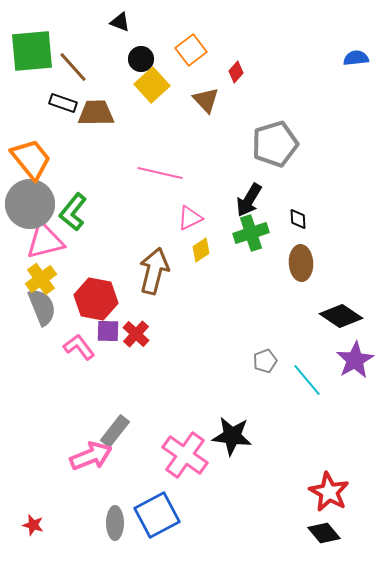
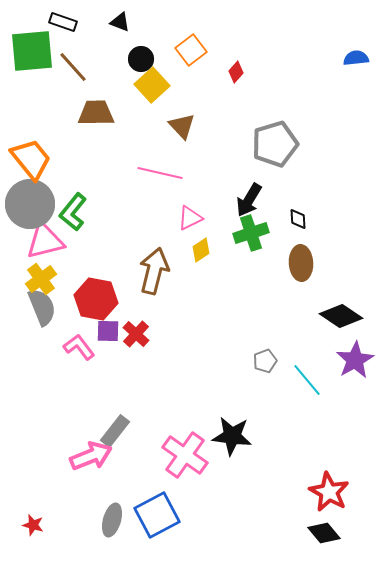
brown triangle at (206, 100): moved 24 px left, 26 px down
black rectangle at (63, 103): moved 81 px up
gray ellipse at (115, 523): moved 3 px left, 3 px up; rotated 16 degrees clockwise
